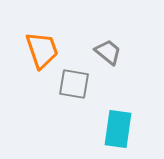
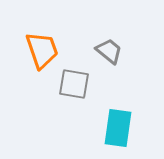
gray trapezoid: moved 1 px right, 1 px up
cyan rectangle: moved 1 px up
